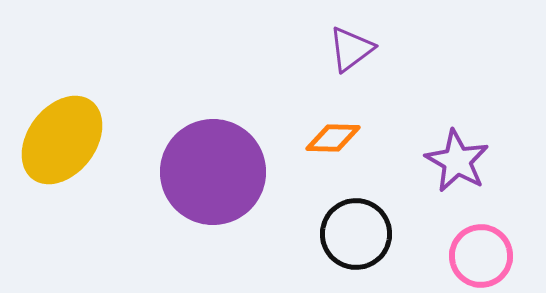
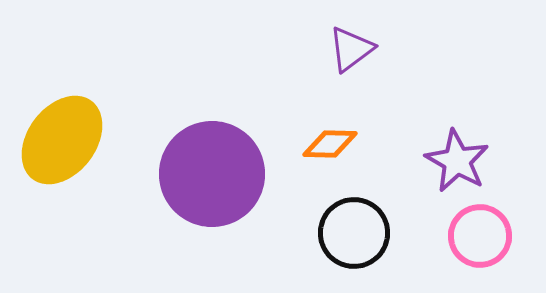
orange diamond: moved 3 px left, 6 px down
purple circle: moved 1 px left, 2 px down
black circle: moved 2 px left, 1 px up
pink circle: moved 1 px left, 20 px up
